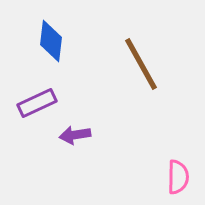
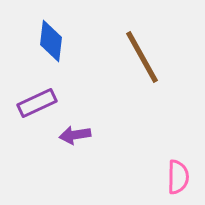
brown line: moved 1 px right, 7 px up
